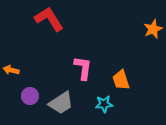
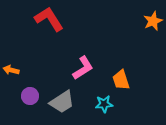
orange star: moved 8 px up
pink L-shape: rotated 50 degrees clockwise
gray trapezoid: moved 1 px right, 1 px up
